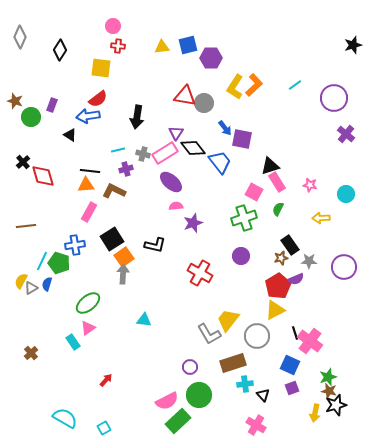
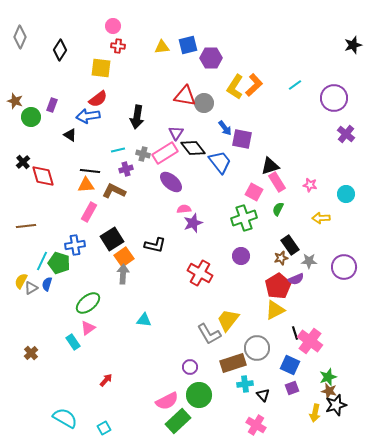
pink semicircle at (176, 206): moved 8 px right, 3 px down
gray circle at (257, 336): moved 12 px down
